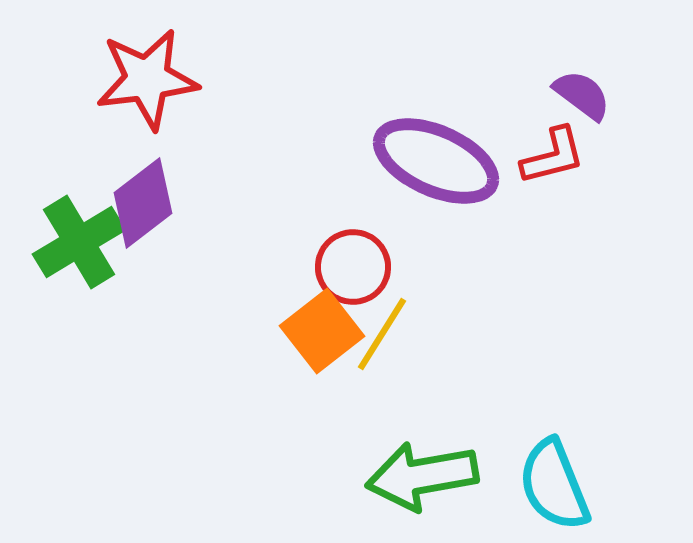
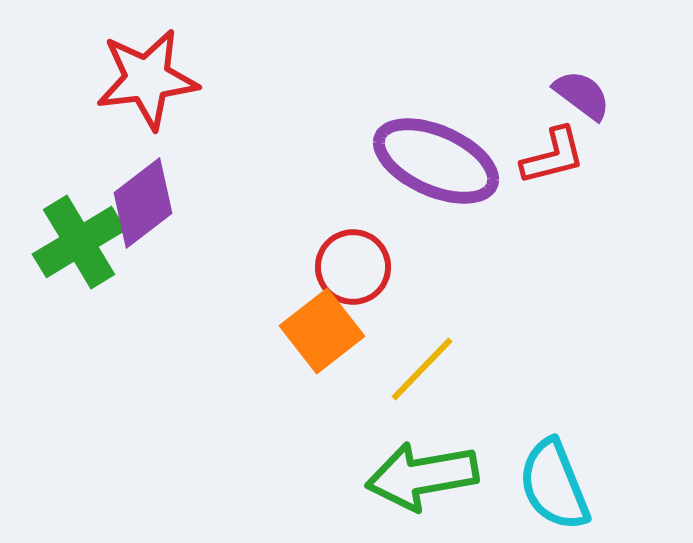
yellow line: moved 40 px right, 35 px down; rotated 12 degrees clockwise
